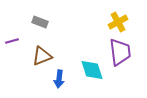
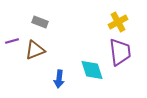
brown triangle: moved 7 px left, 6 px up
